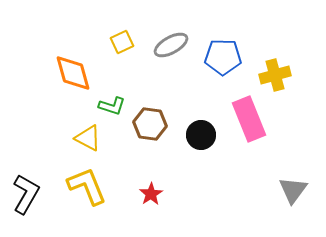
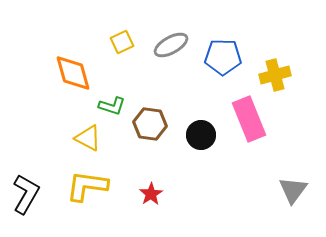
yellow L-shape: rotated 60 degrees counterclockwise
